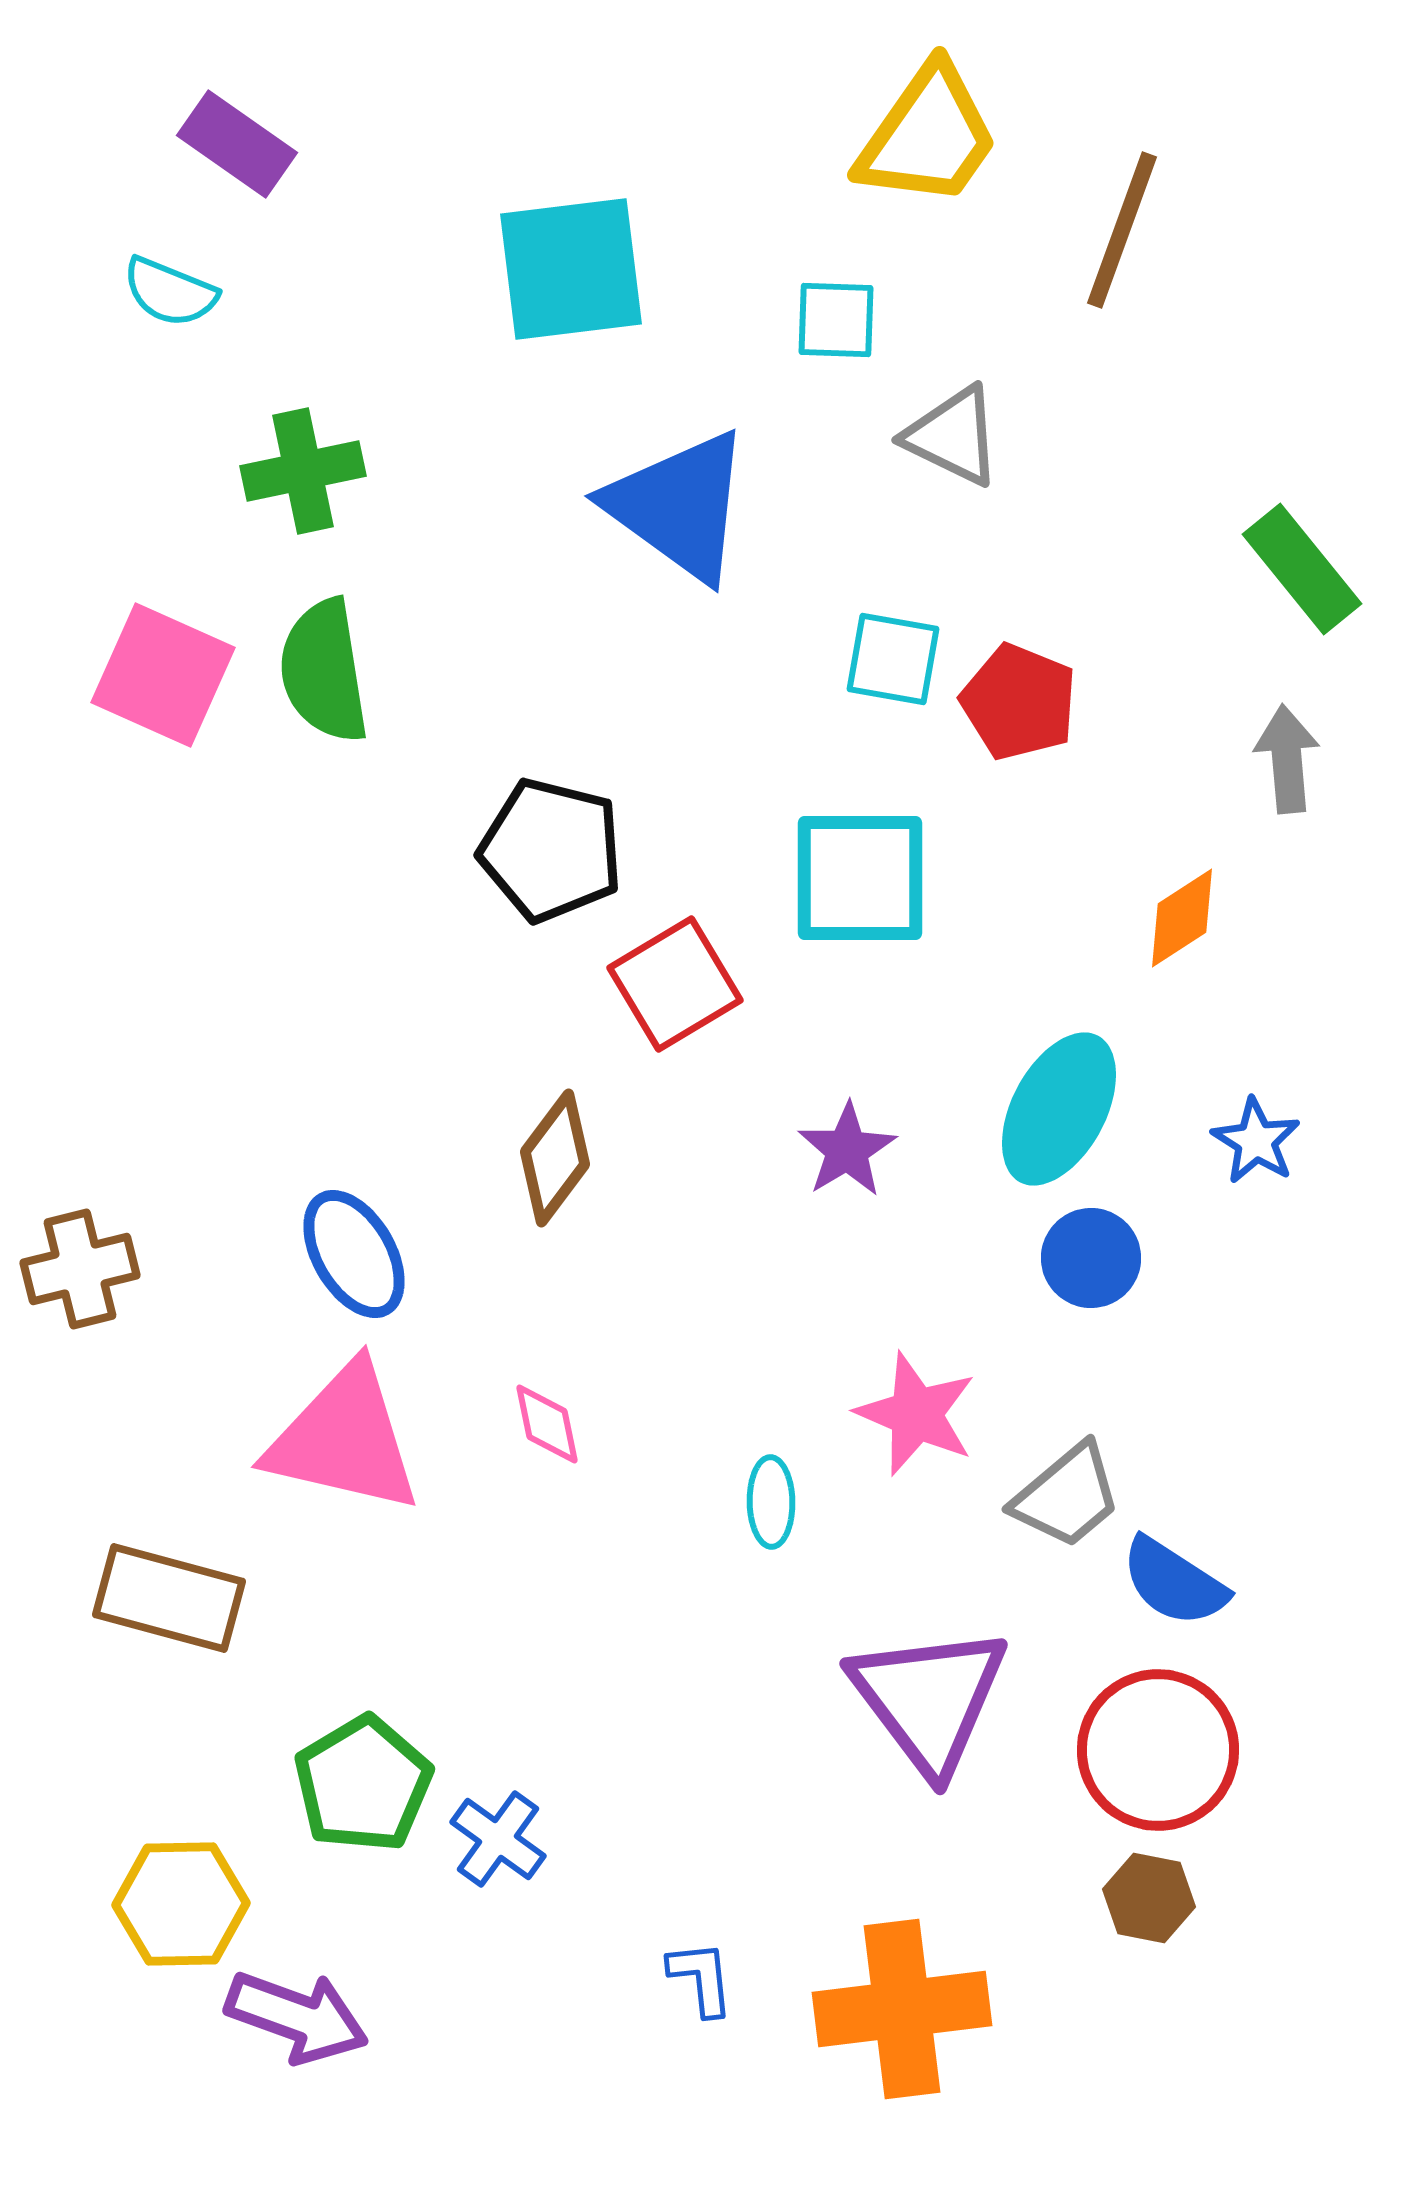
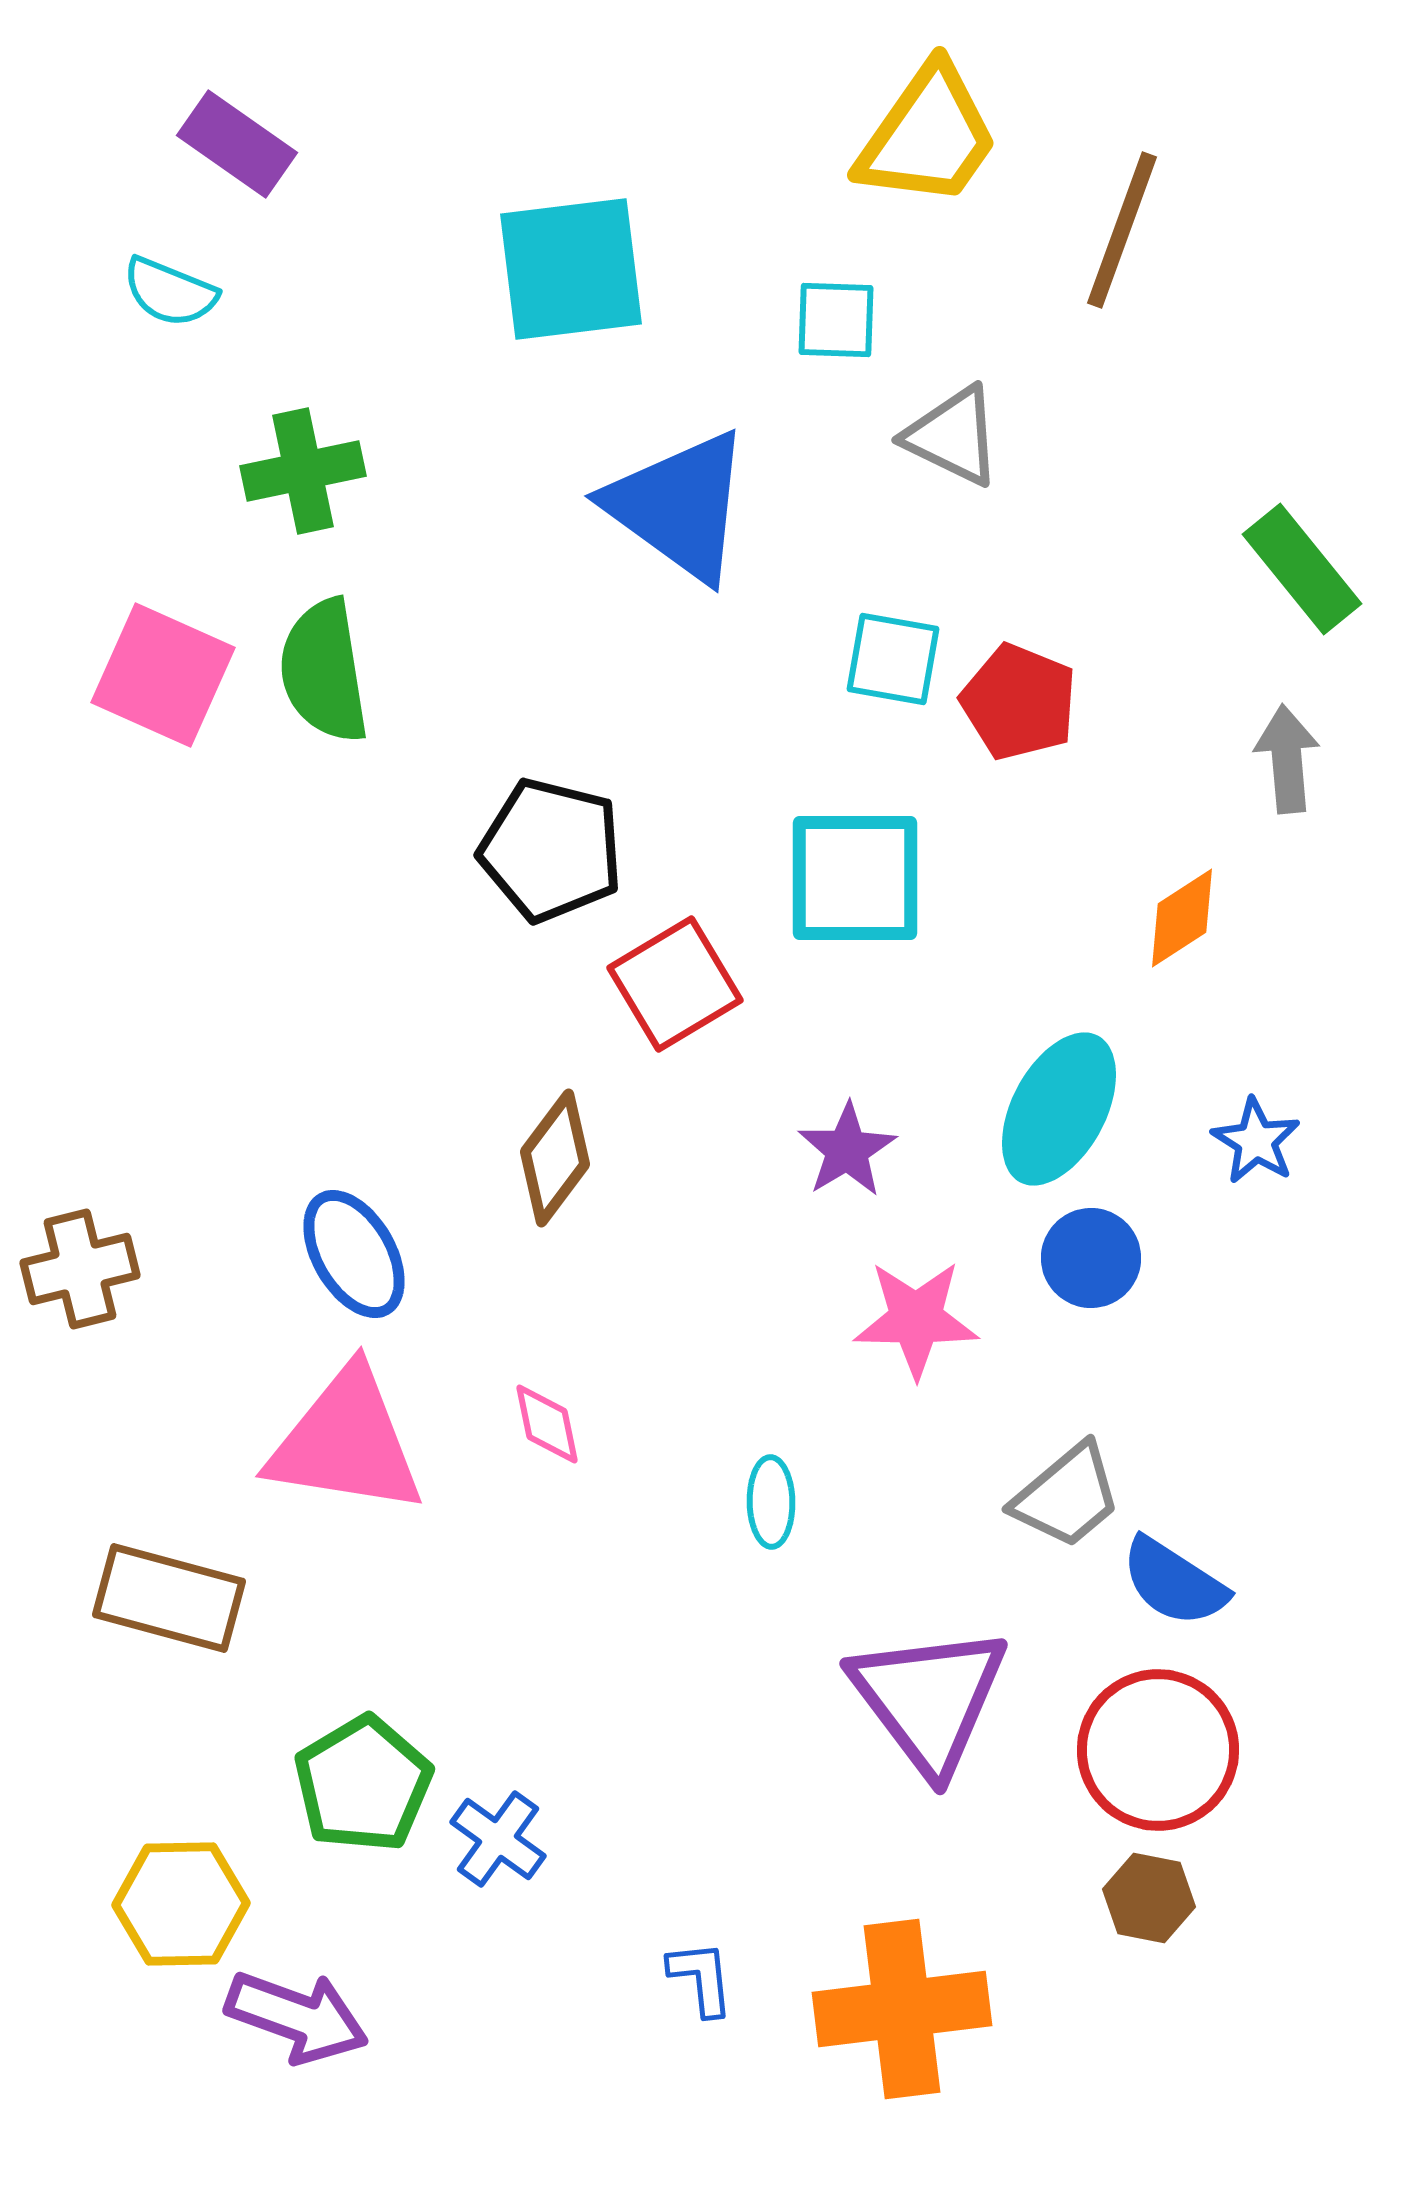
cyan square at (860, 878): moved 5 px left
pink star at (916, 1414): moved 95 px up; rotated 22 degrees counterclockwise
pink triangle at (344, 1439): moved 2 px right, 3 px down; rotated 4 degrees counterclockwise
